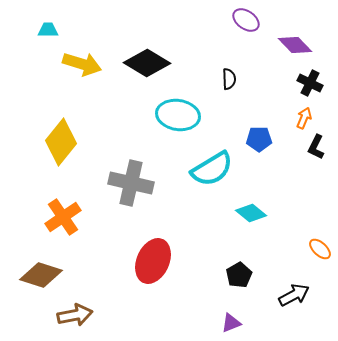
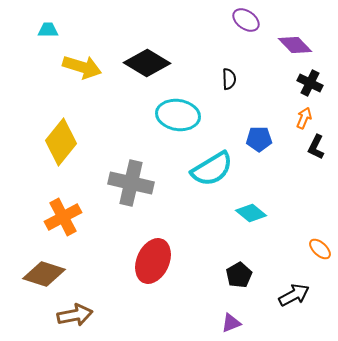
yellow arrow: moved 3 px down
orange cross: rotated 6 degrees clockwise
brown diamond: moved 3 px right, 1 px up
